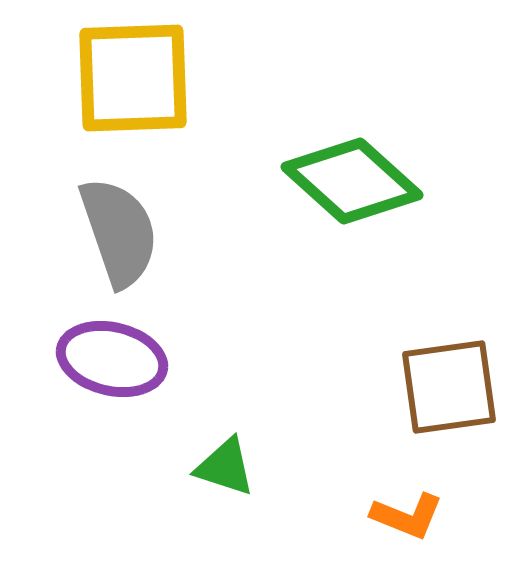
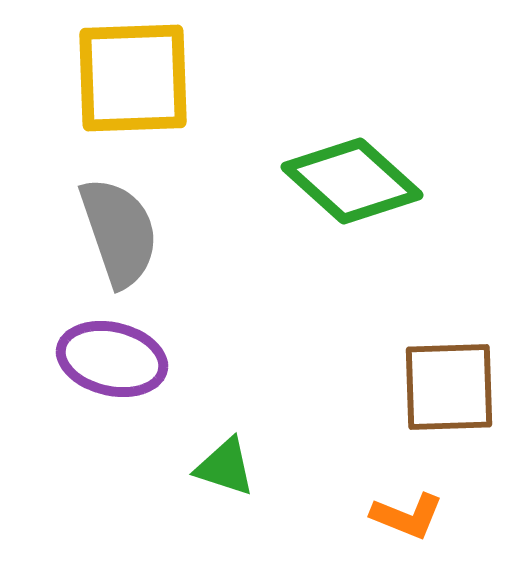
brown square: rotated 6 degrees clockwise
